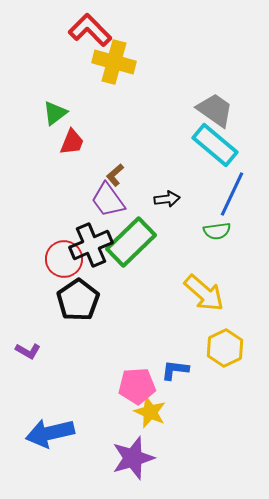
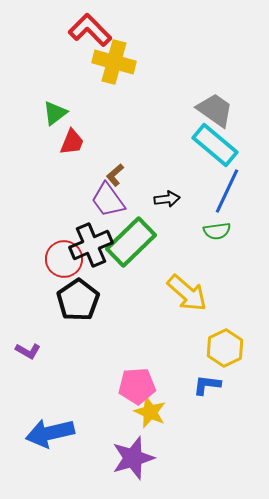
blue line: moved 5 px left, 3 px up
yellow arrow: moved 17 px left
blue L-shape: moved 32 px right, 15 px down
